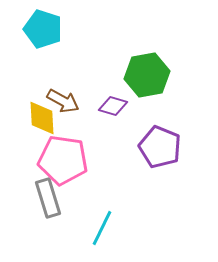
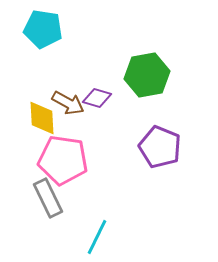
cyan pentagon: rotated 9 degrees counterclockwise
brown arrow: moved 5 px right, 2 px down
purple diamond: moved 16 px left, 8 px up
gray rectangle: rotated 9 degrees counterclockwise
cyan line: moved 5 px left, 9 px down
